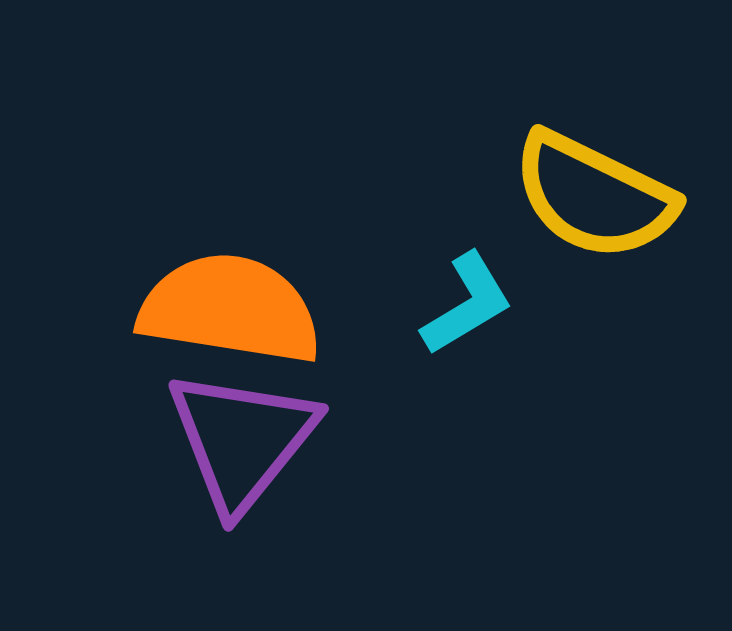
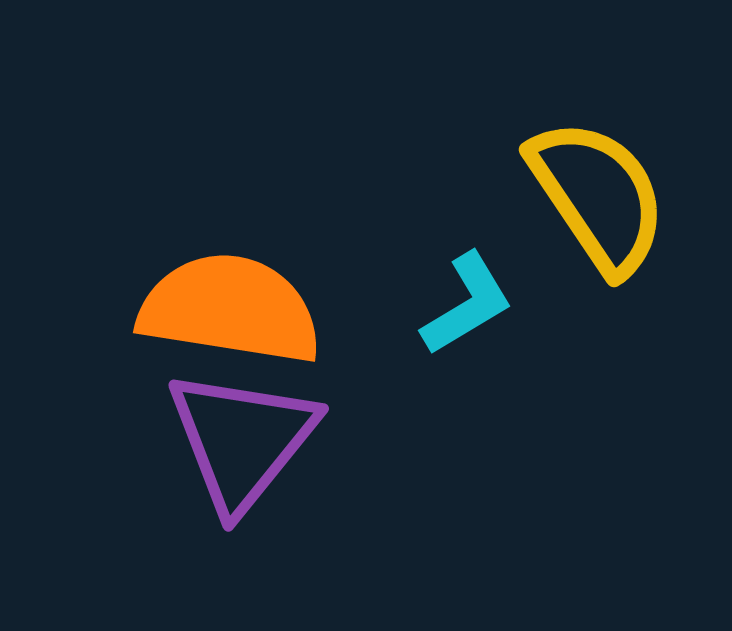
yellow semicircle: moved 4 px right; rotated 150 degrees counterclockwise
